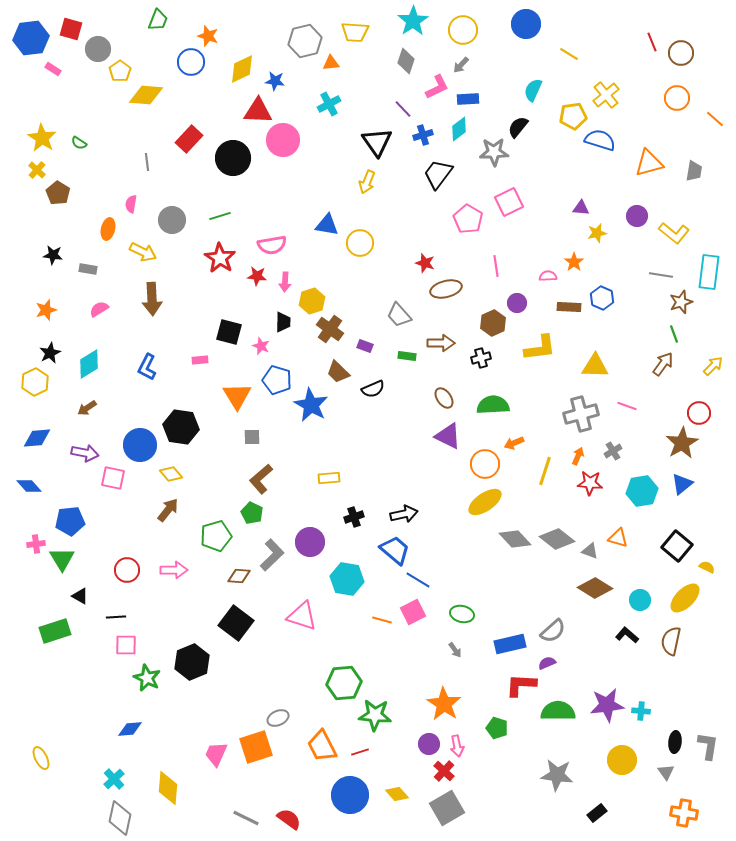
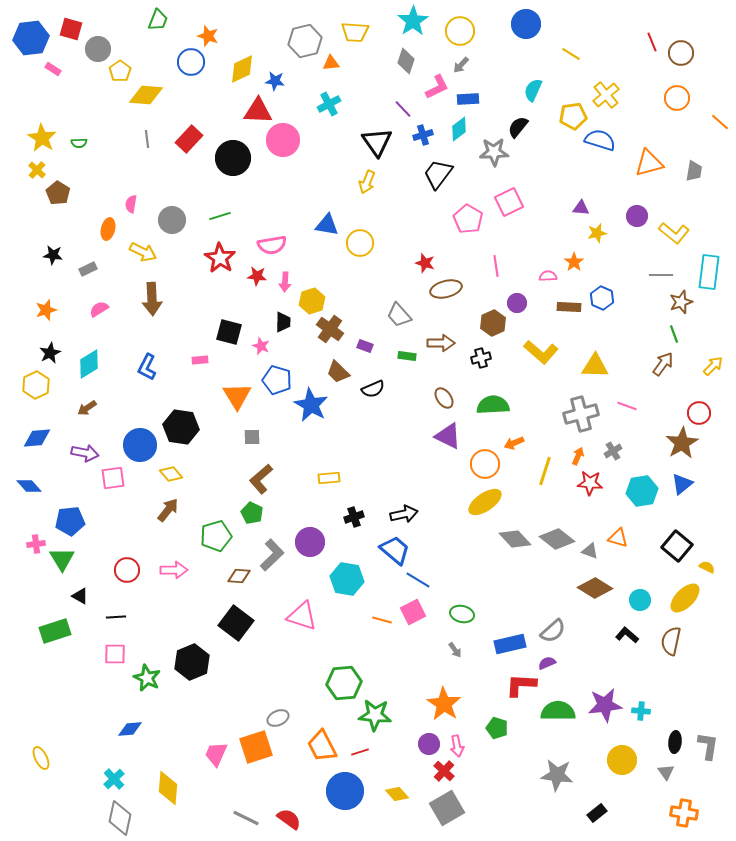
yellow circle at (463, 30): moved 3 px left, 1 px down
yellow line at (569, 54): moved 2 px right
orange line at (715, 119): moved 5 px right, 3 px down
green semicircle at (79, 143): rotated 35 degrees counterclockwise
gray line at (147, 162): moved 23 px up
gray rectangle at (88, 269): rotated 36 degrees counterclockwise
gray line at (661, 275): rotated 10 degrees counterclockwise
yellow L-shape at (540, 348): moved 1 px right, 4 px down; rotated 48 degrees clockwise
yellow hexagon at (35, 382): moved 1 px right, 3 px down
pink square at (113, 478): rotated 20 degrees counterclockwise
pink square at (126, 645): moved 11 px left, 9 px down
purple star at (607, 705): moved 2 px left
blue circle at (350, 795): moved 5 px left, 4 px up
